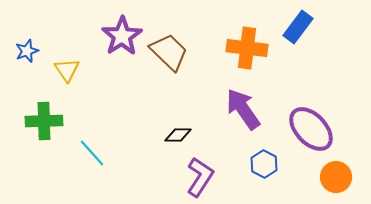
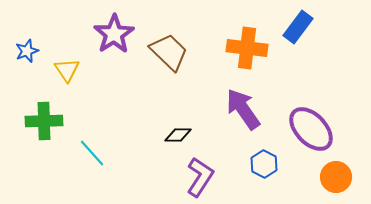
purple star: moved 8 px left, 2 px up
